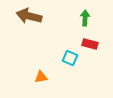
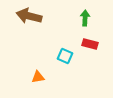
cyan square: moved 5 px left, 2 px up
orange triangle: moved 3 px left
